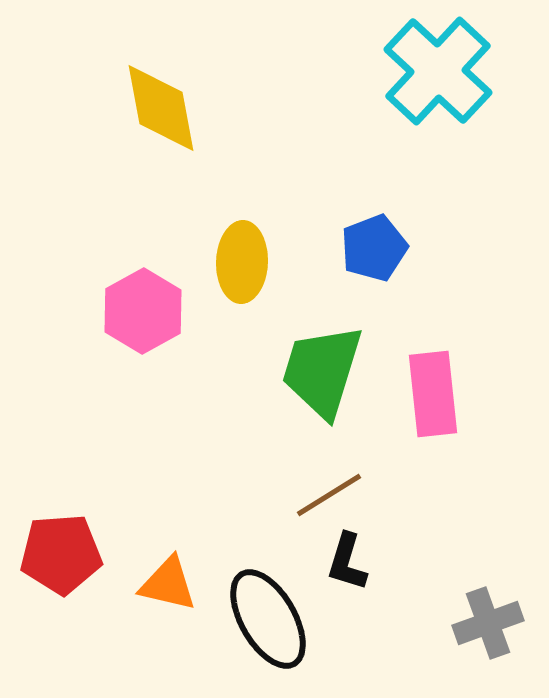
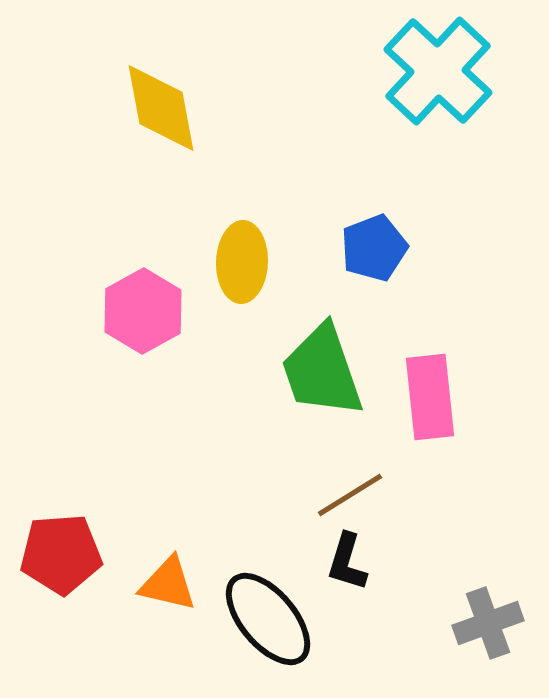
green trapezoid: rotated 36 degrees counterclockwise
pink rectangle: moved 3 px left, 3 px down
brown line: moved 21 px right
black ellipse: rotated 10 degrees counterclockwise
